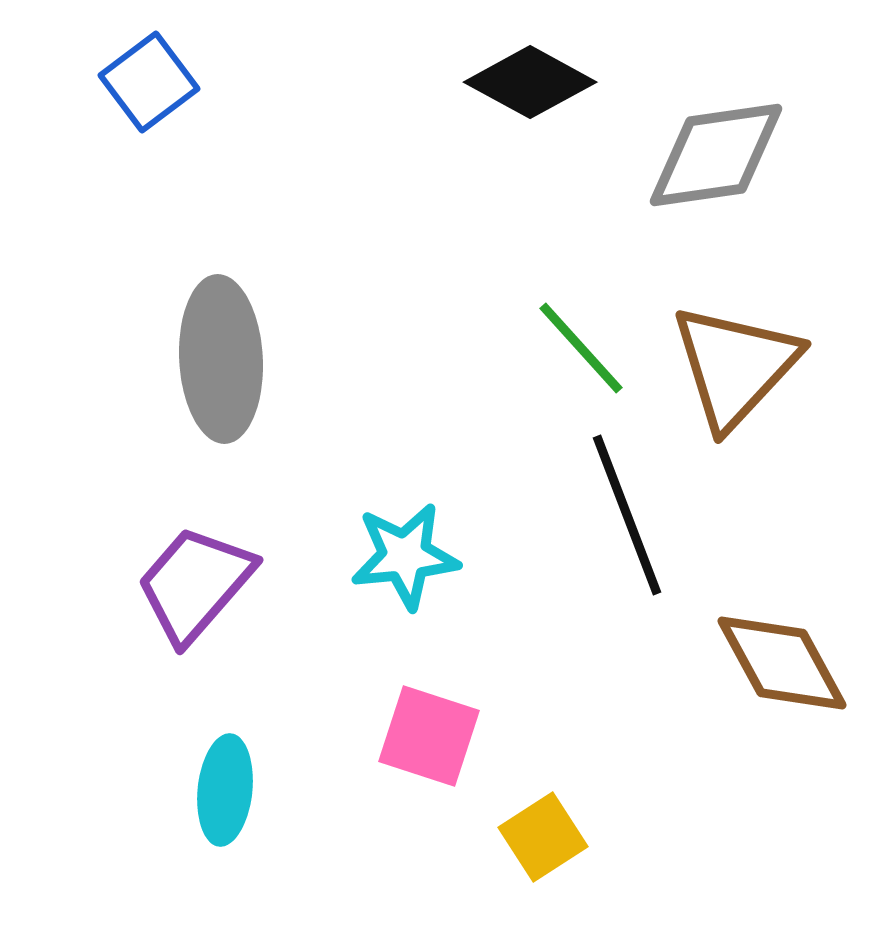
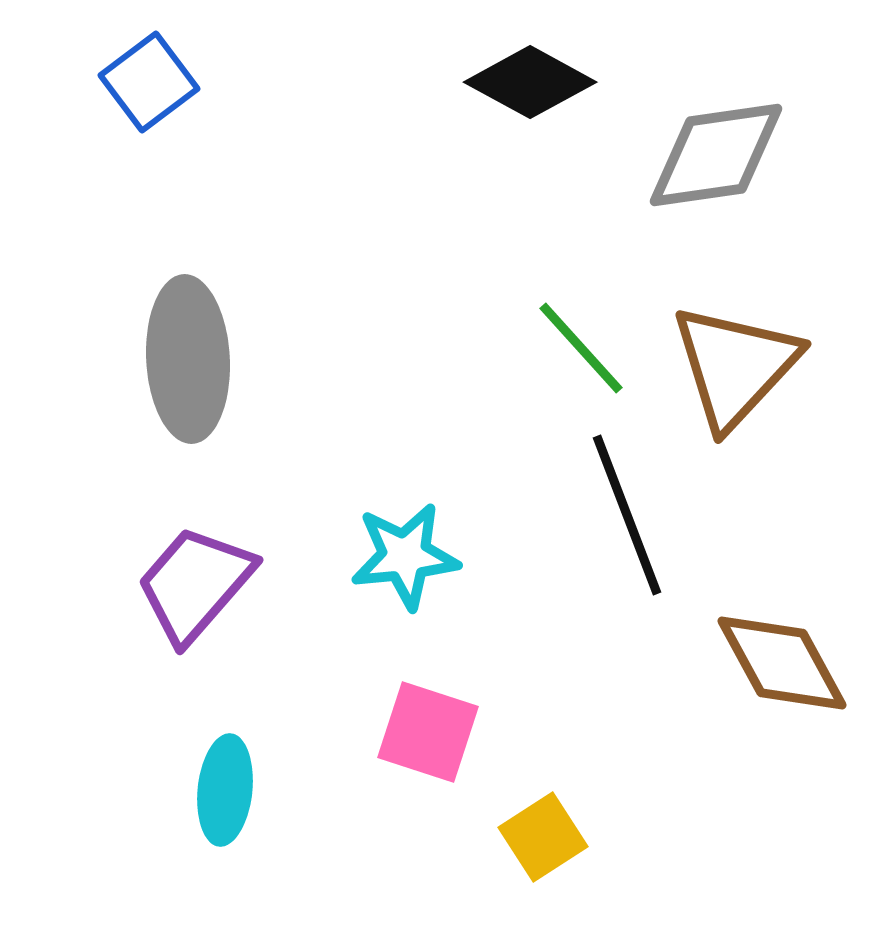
gray ellipse: moved 33 px left
pink square: moved 1 px left, 4 px up
